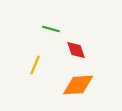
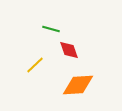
red diamond: moved 7 px left
yellow line: rotated 24 degrees clockwise
